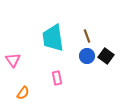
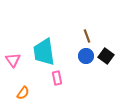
cyan trapezoid: moved 9 px left, 14 px down
blue circle: moved 1 px left
